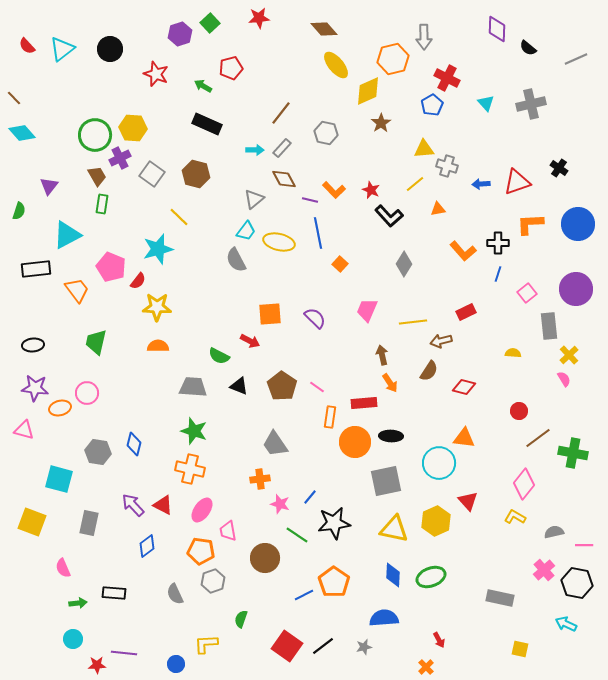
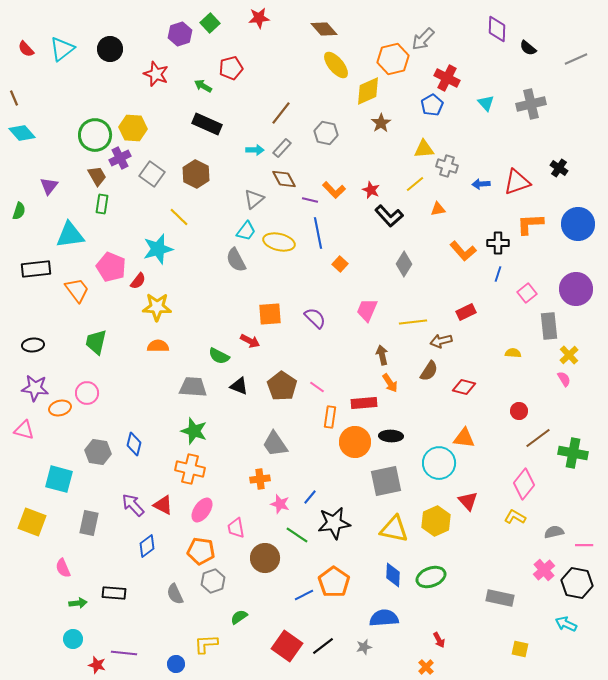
gray arrow at (424, 37): moved 1 px left, 2 px down; rotated 45 degrees clockwise
red semicircle at (27, 46): moved 1 px left, 3 px down
brown line at (14, 98): rotated 21 degrees clockwise
brown hexagon at (196, 174): rotated 12 degrees clockwise
cyan triangle at (67, 235): moved 3 px right; rotated 20 degrees clockwise
pink trapezoid at (228, 531): moved 8 px right, 3 px up
green semicircle at (241, 619): moved 2 px left, 2 px up; rotated 36 degrees clockwise
red star at (97, 665): rotated 18 degrees clockwise
